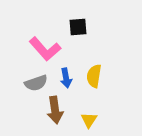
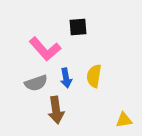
brown arrow: moved 1 px right
yellow triangle: moved 35 px right; rotated 48 degrees clockwise
